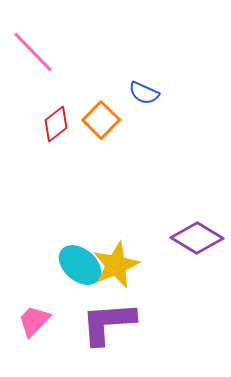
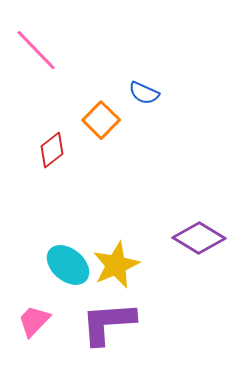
pink line: moved 3 px right, 2 px up
red diamond: moved 4 px left, 26 px down
purple diamond: moved 2 px right
cyan ellipse: moved 12 px left
